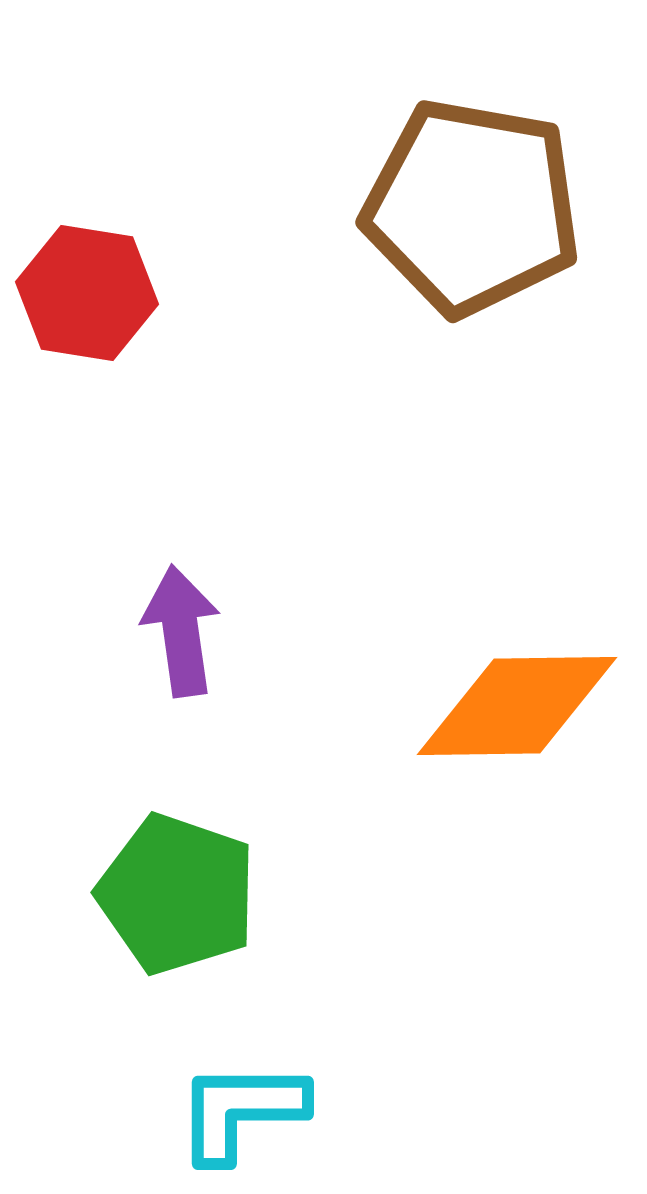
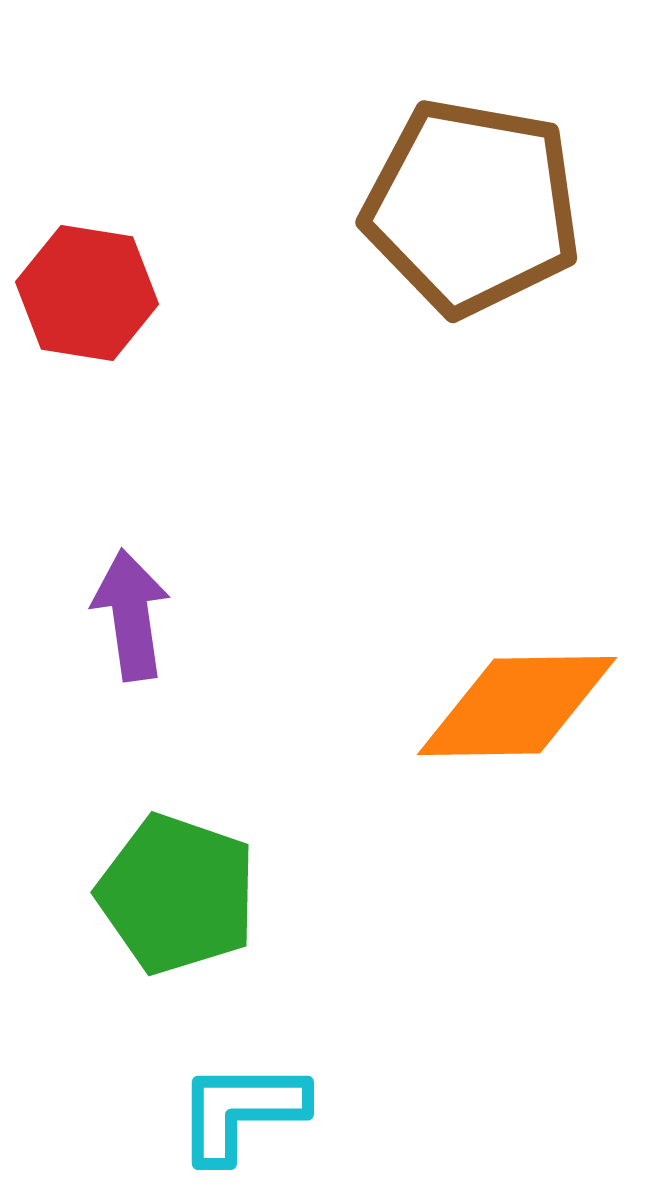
purple arrow: moved 50 px left, 16 px up
